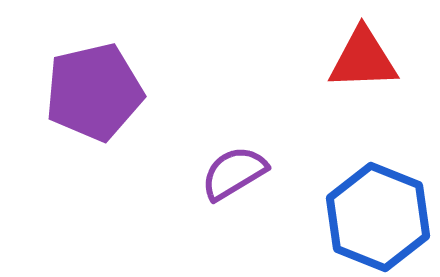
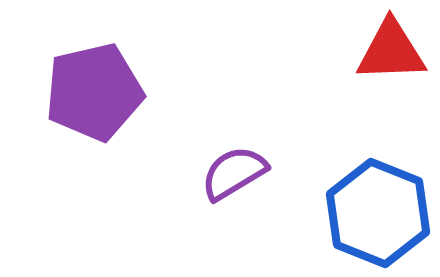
red triangle: moved 28 px right, 8 px up
blue hexagon: moved 4 px up
